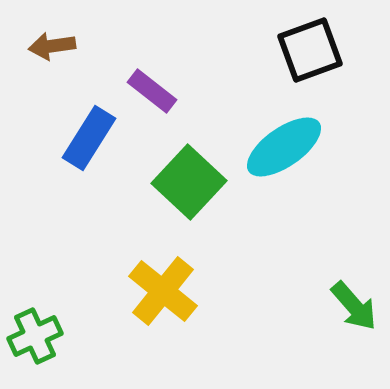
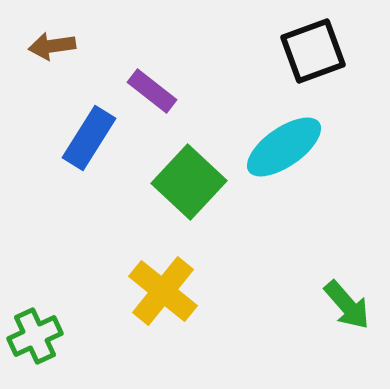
black square: moved 3 px right, 1 px down
green arrow: moved 7 px left, 1 px up
